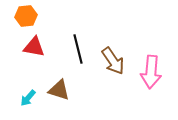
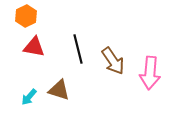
orange hexagon: rotated 20 degrees counterclockwise
pink arrow: moved 1 px left, 1 px down
cyan arrow: moved 1 px right, 1 px up
